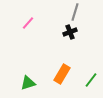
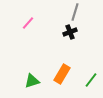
green triangle: moved 4 px right, 2 px up
